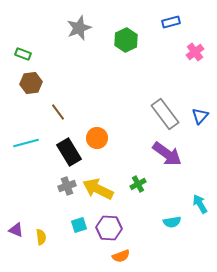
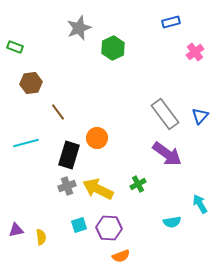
green hexagon: moved 13 px left, 8 px down
green rectangle: moved 8 px left, 7 px up
black rectangle: moved 3 px down; rotated 48 degrees clockwise
purple triangle: rotated 35 degrees counterclockwise
